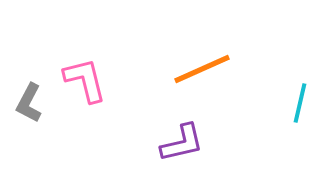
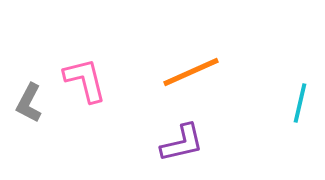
orange line: moved 11 px left, 3 px down
